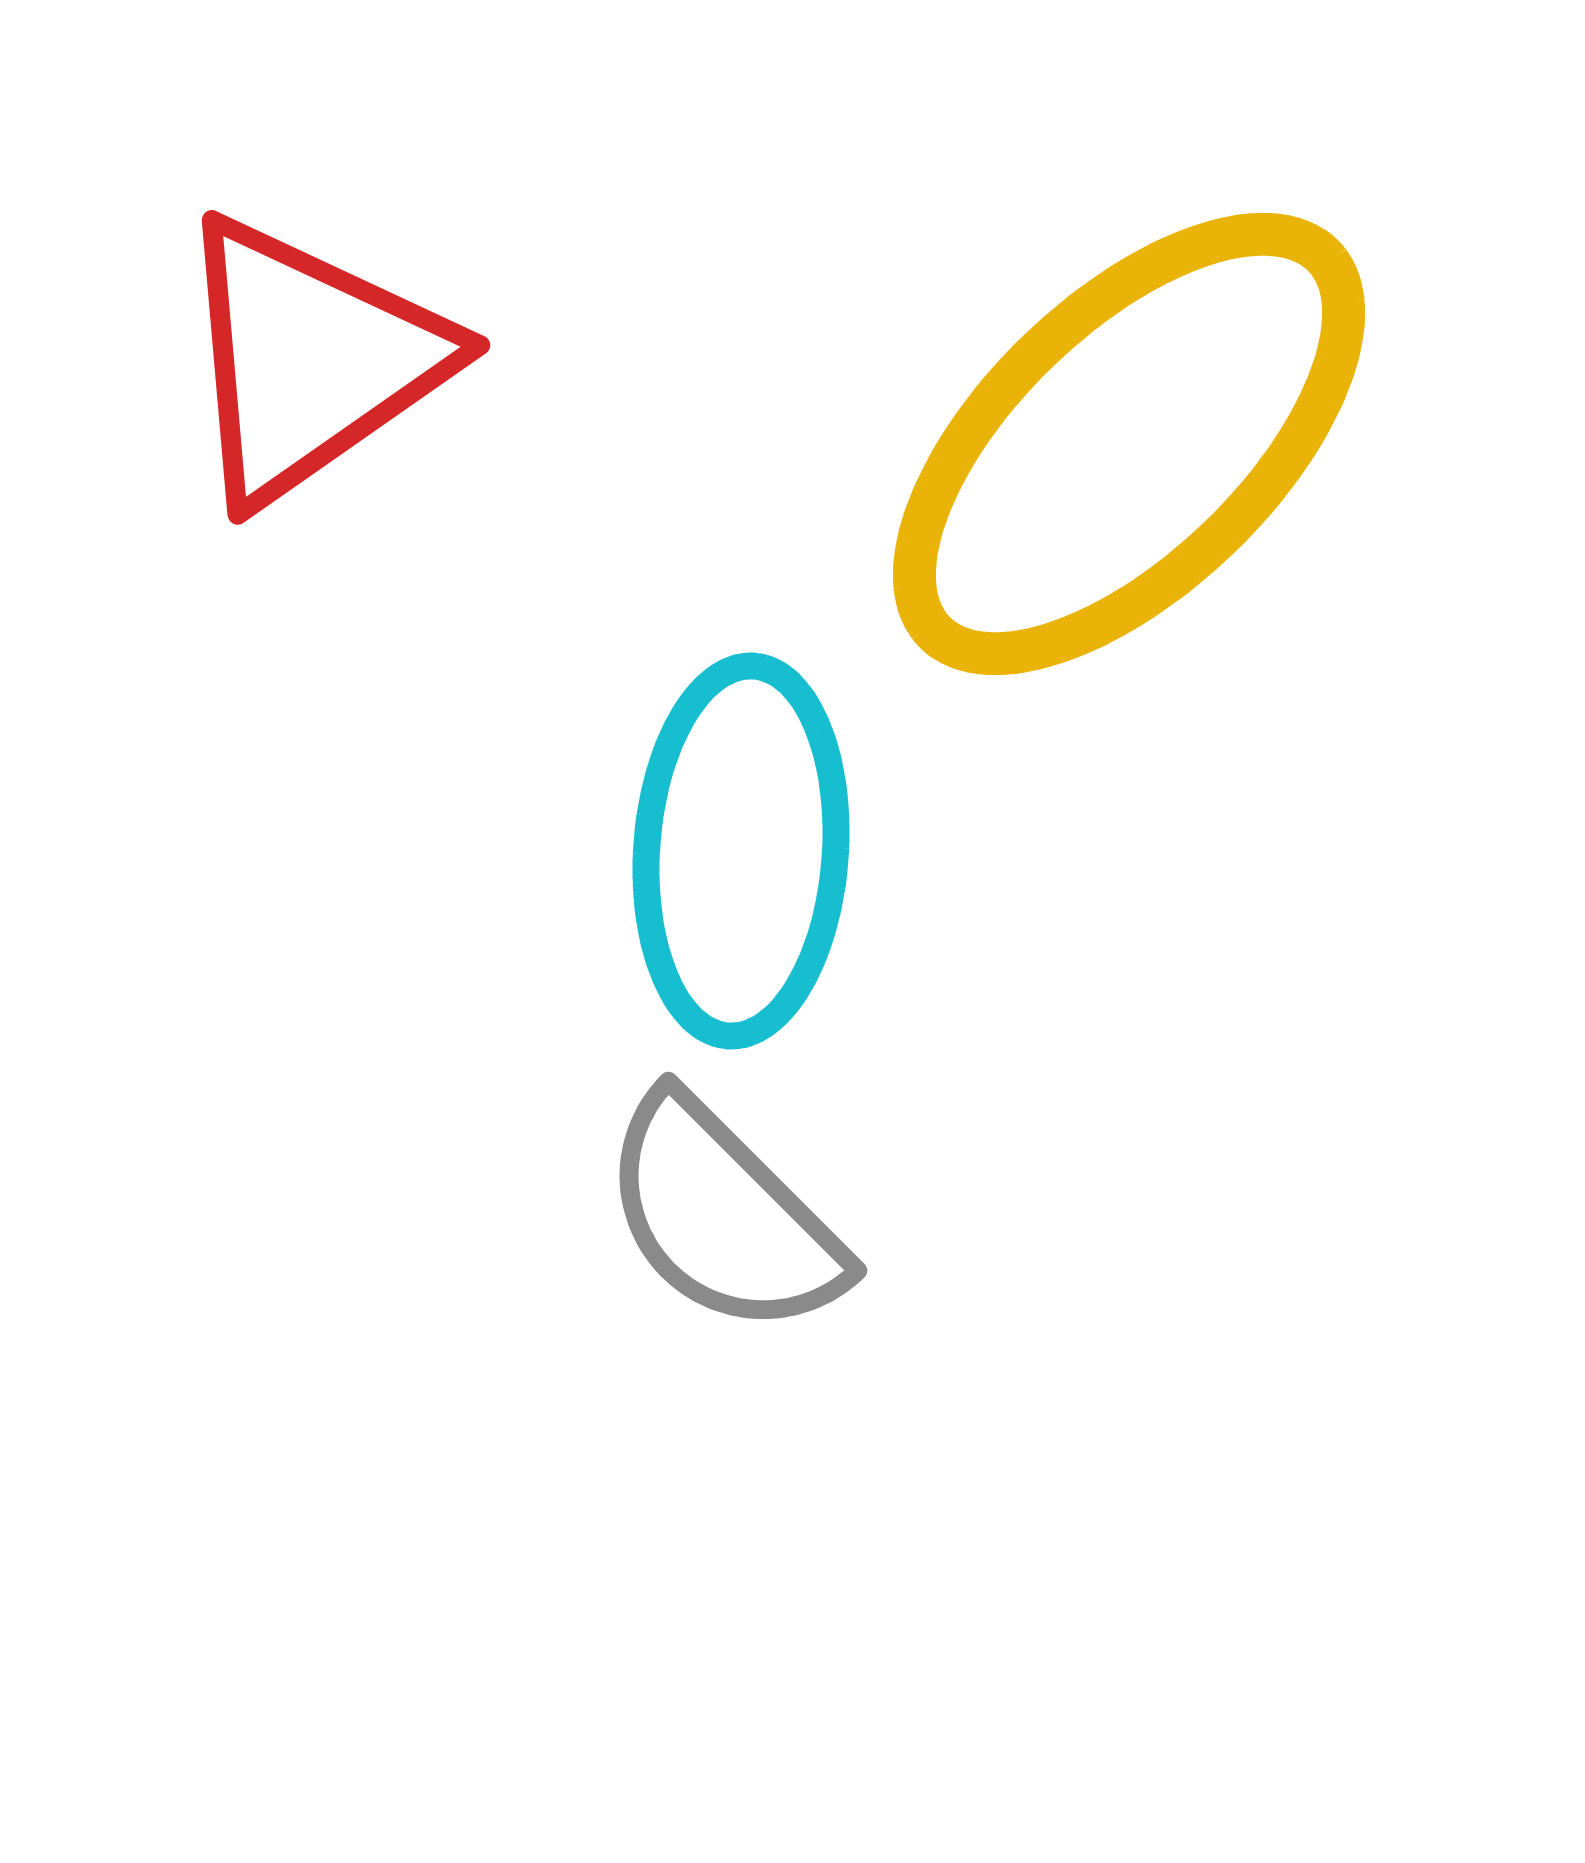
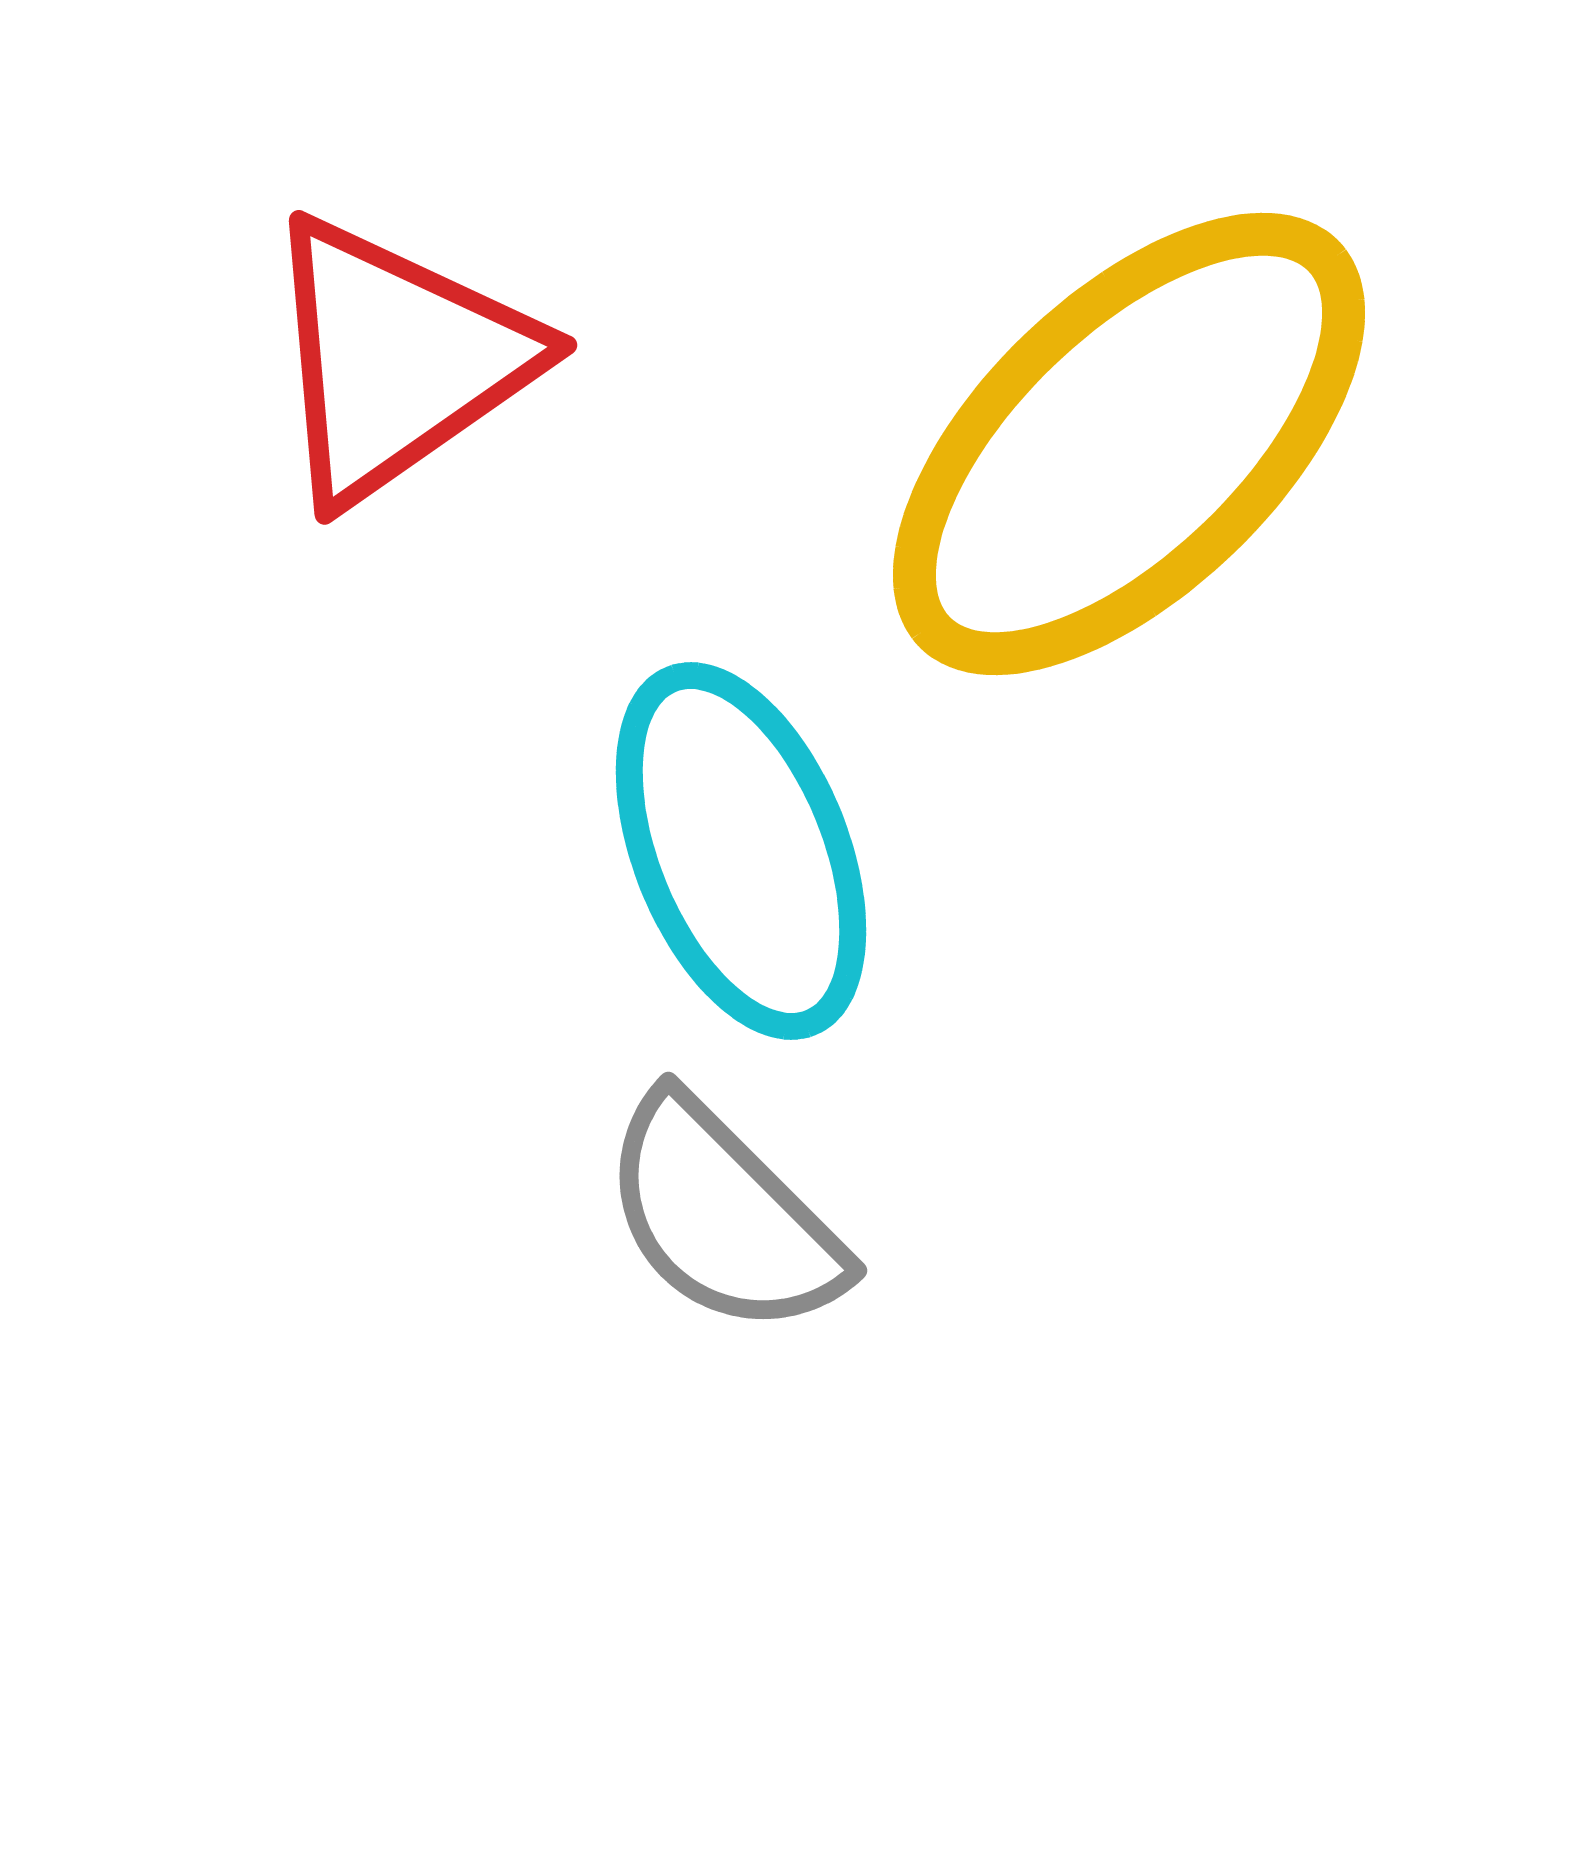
red triangle: moved 87 px right
cyan ellipse: rotated 26 degrees counterclockwise
